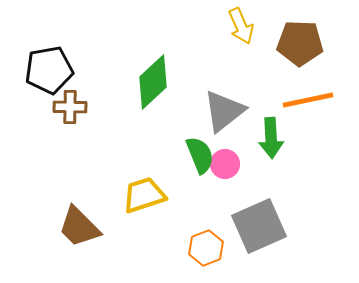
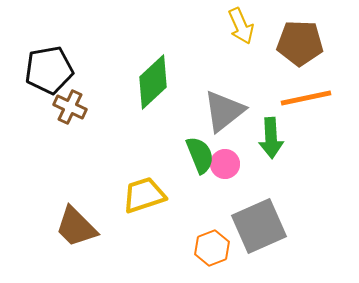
orange line: moved 2 px left, 2 px up
brown cross: rotated 24 degrees clockwise
brown trapezoid: moved 3 px left
orange hexagon: moved 6 px right
